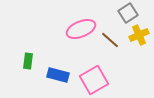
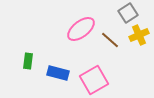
pink ellipse: rotated 16 degrees counterclockwise
blue rectangle: moved 2 px up
